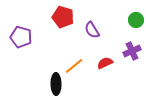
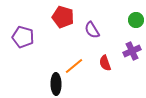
purple pentagon: moved 2 px right
red semicircle: rotated 84 degrees counterclockwise
